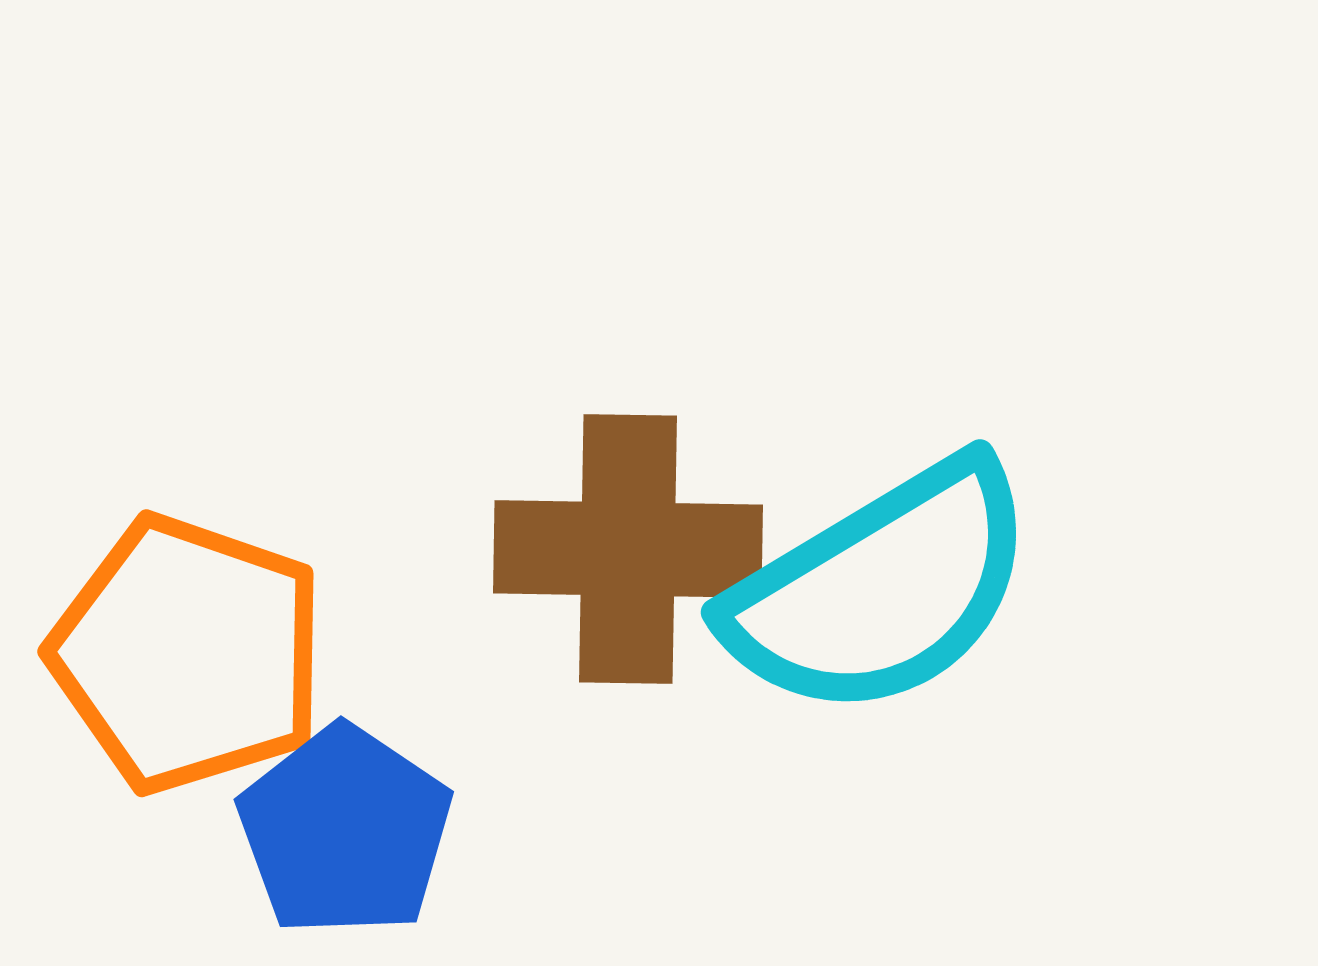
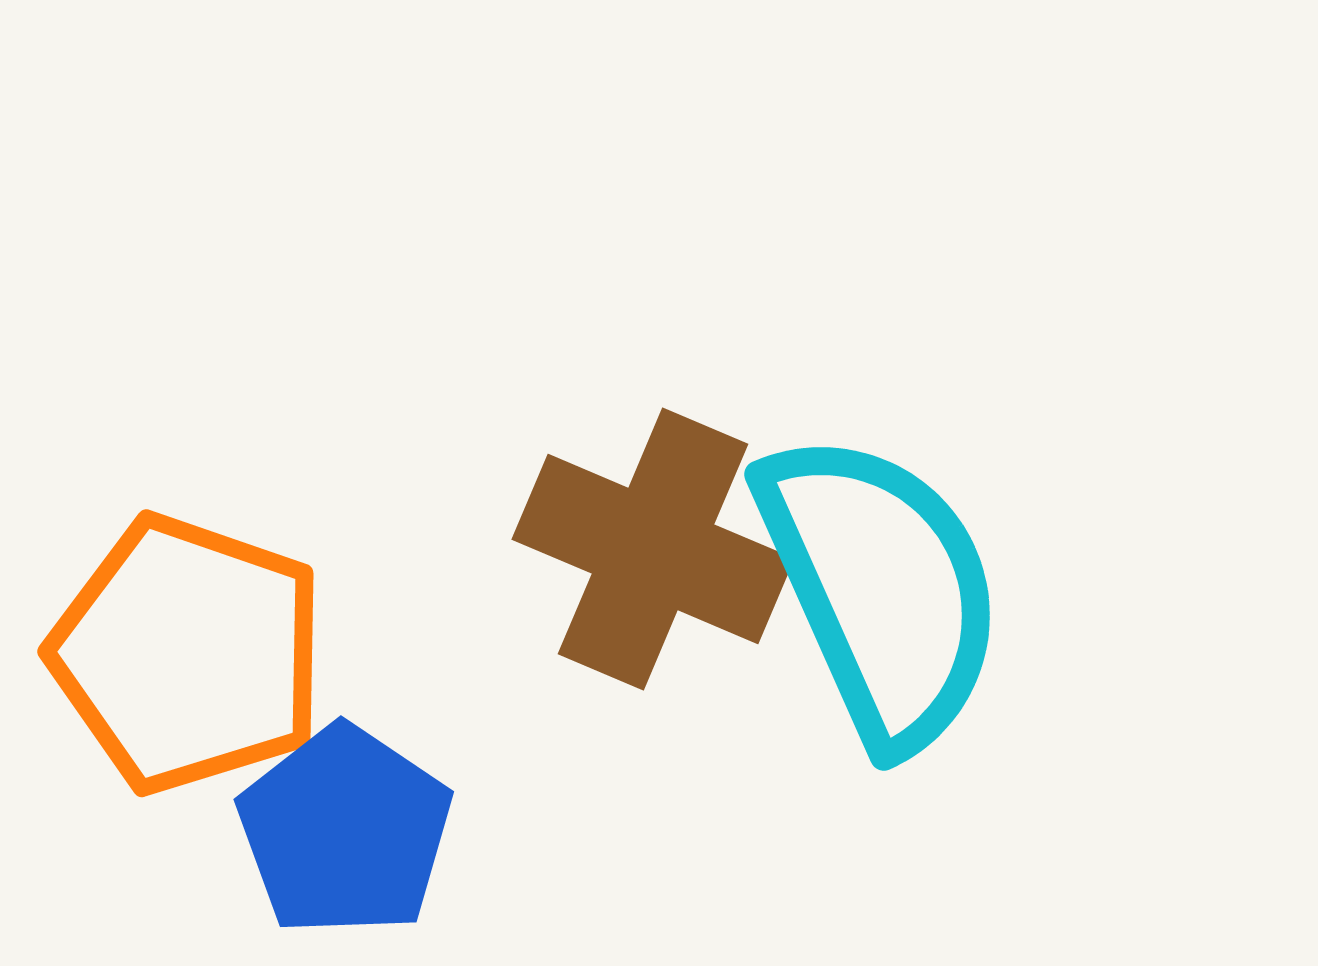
brown cross: moved 25 px right; rotated 22 degrees clockwise
cyan semicircle: rotated 83 degrees counterclockwise
